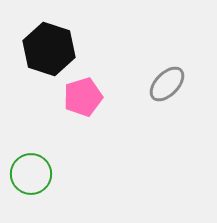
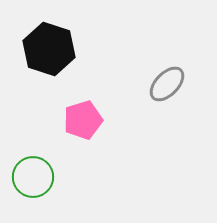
pink pentagon: moved 23 px down
green circle: moved 2 px right, 3 px down
